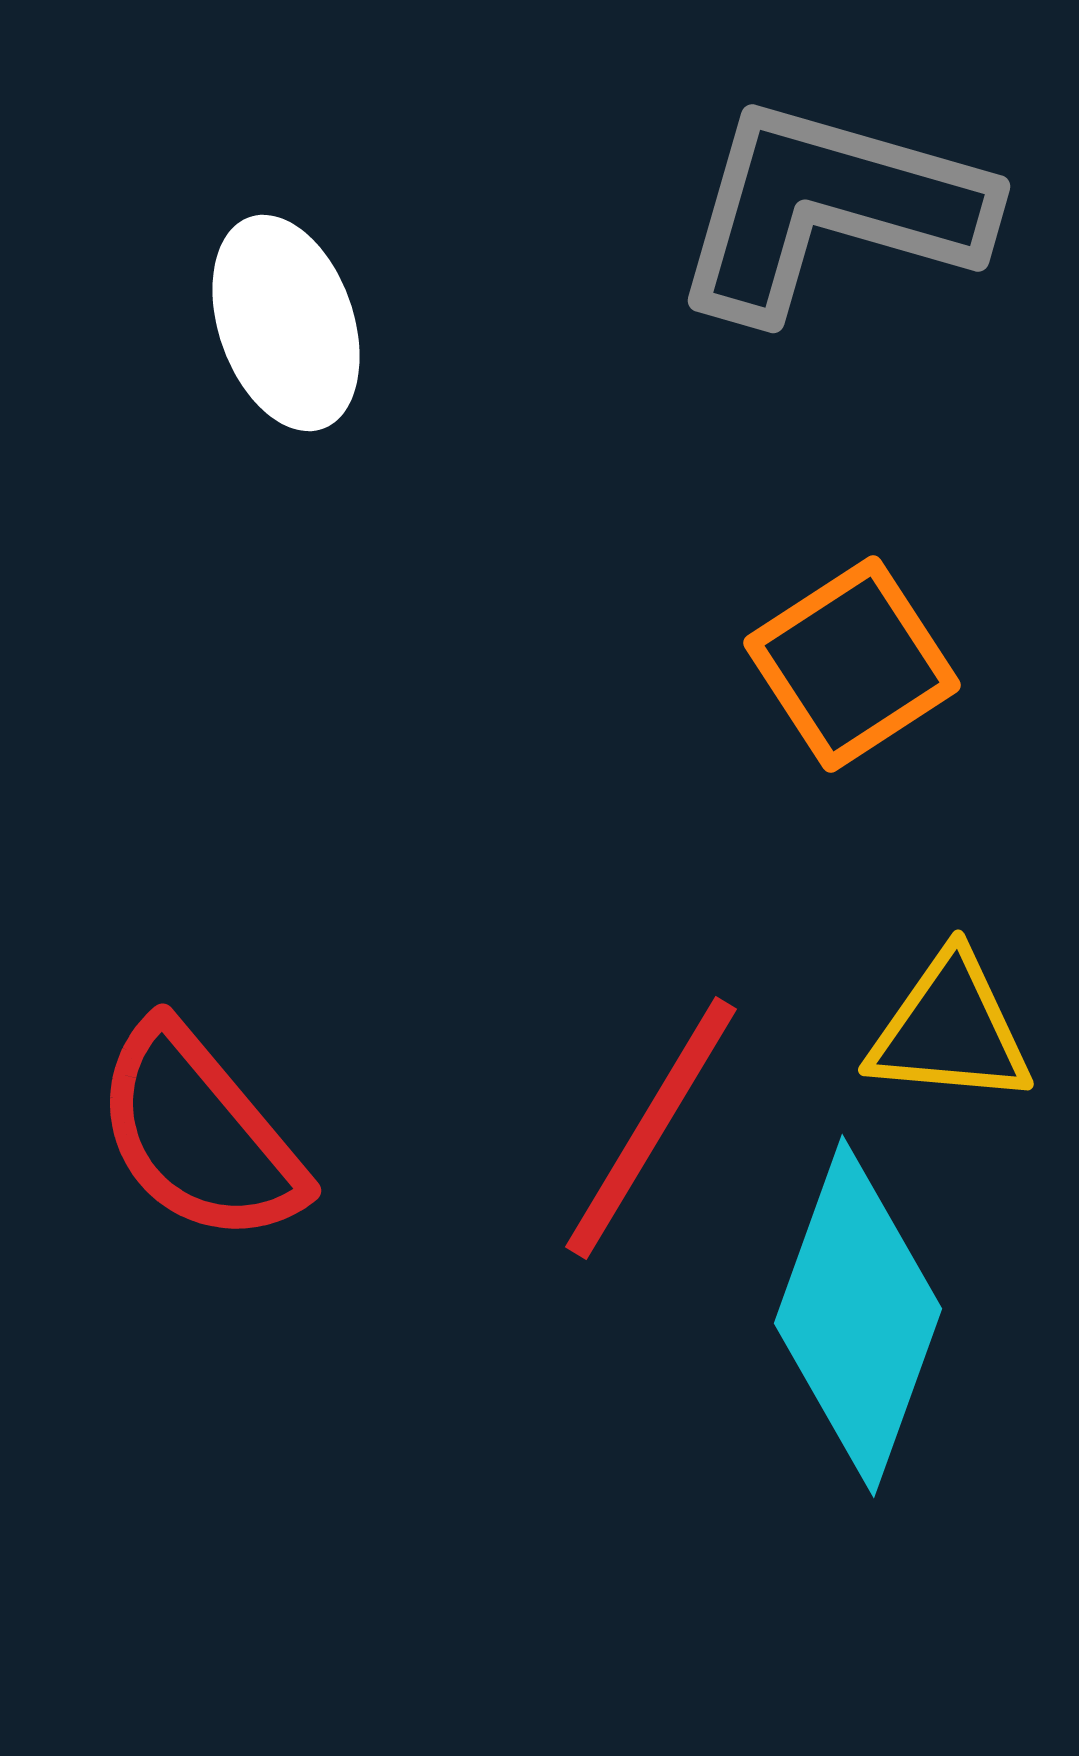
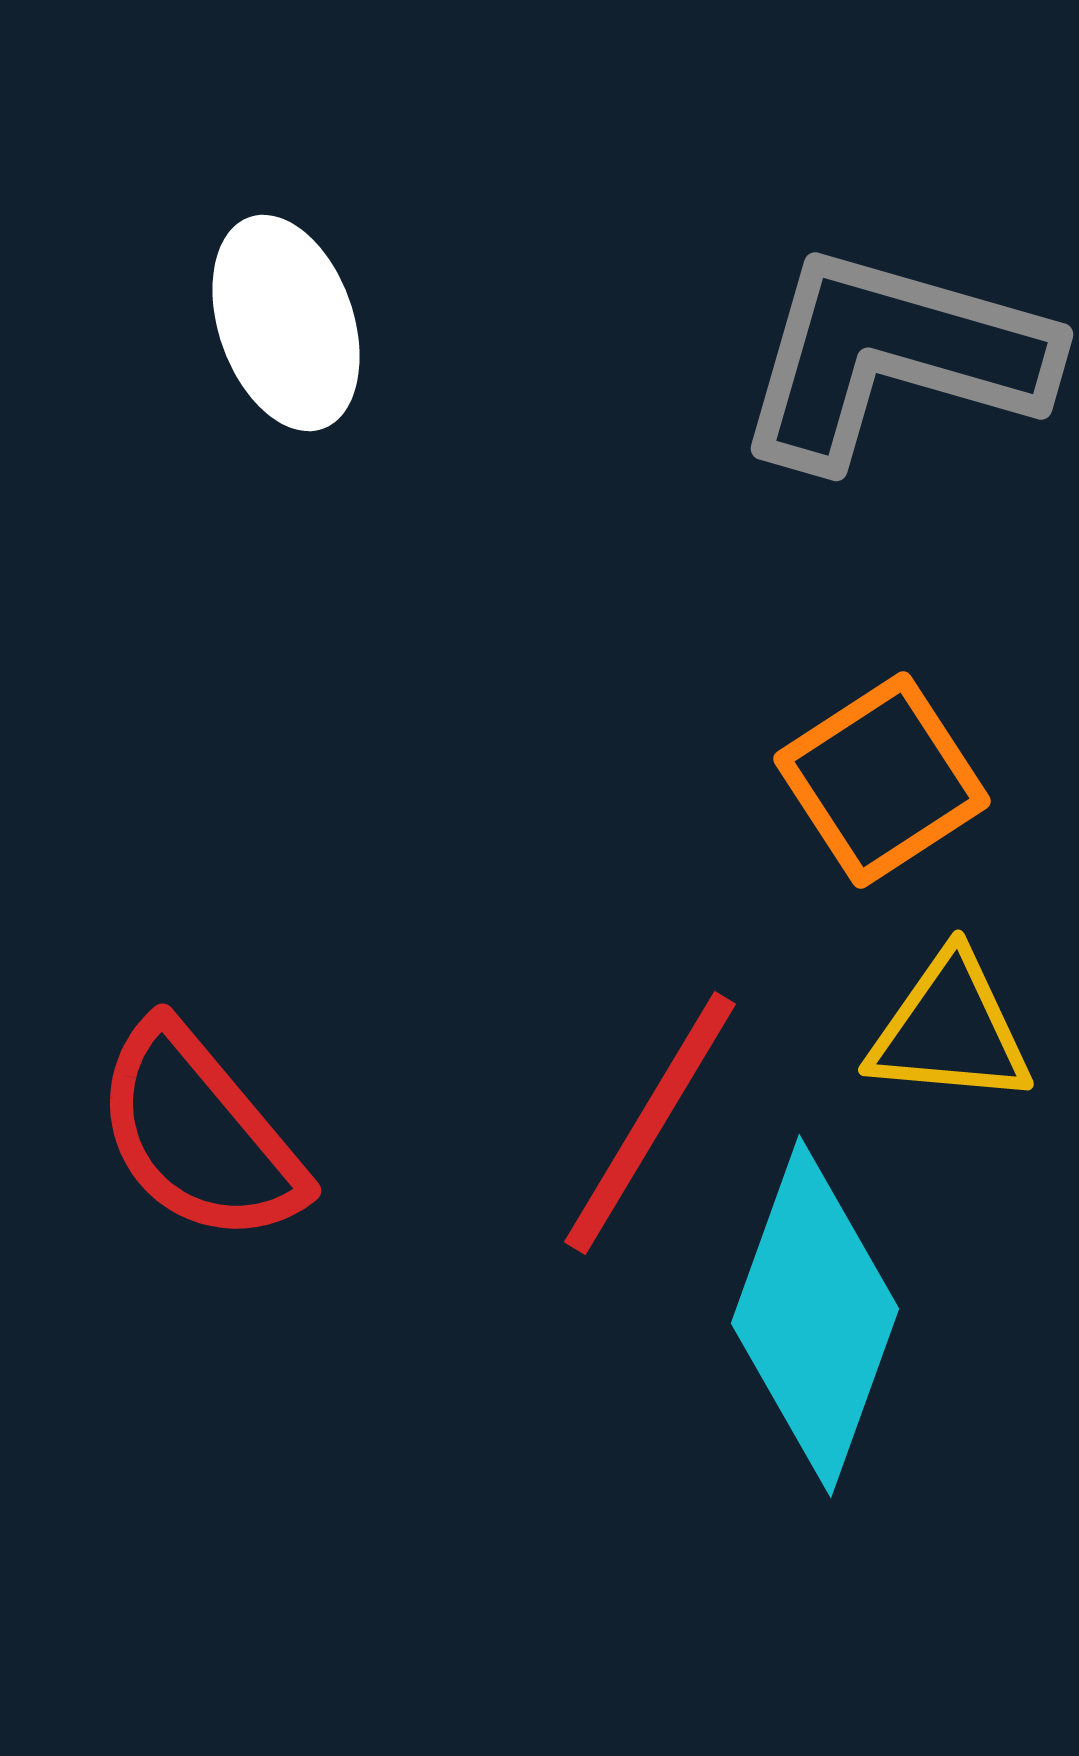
gray L-shape: moved 63 px right, 148 px down
orange square: moved 30 px right, 116 px down
red line: moved 1 px left, 5 px up
cyan diamond: moved 43 px left
